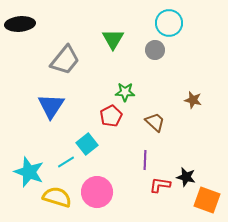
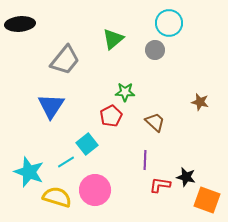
green triangle: rotated 20 degrees clockwise
brown star: moved 7 px right, 2 px down
pink circle: moved 2 px left, 2 px up
